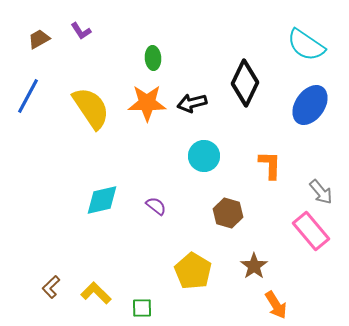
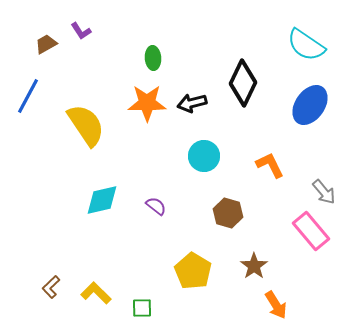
brown trapezoid: moved 7 px right, 5 px down
black diamond: moved 2 px left
yellow semicircle: moved 5 px left, 17 px down
orange L-shape: rotated 28 degrees counterclockwise
gray arrow: moved 3 px right
